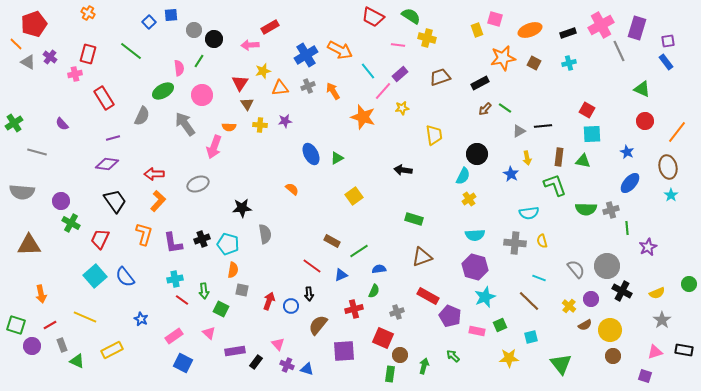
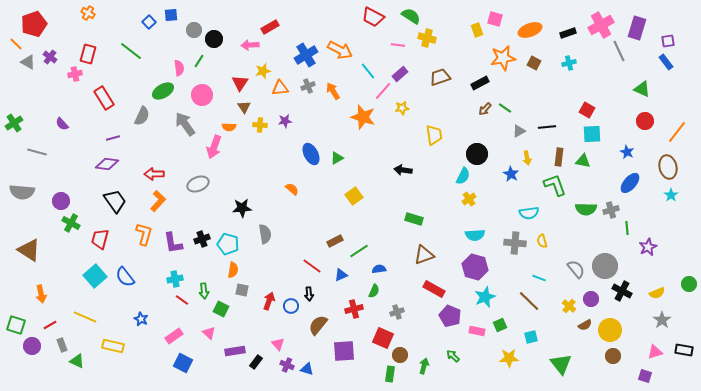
brown triangle at (247, 104): moved 3 px left, 3 px down
black line at (543, 126): moved 4 px right, 1 px down
red trapezoid at (100, 239): rotated 10 degrees counterclockwise
brown rectangle at (332, 241): moved 3 px right; rotated 56 degrees counterclockwise
brown triangle at (29, 245): moved 5 px down; rotated 35 degrees clockwise
brown triangle at (422, 257): moved 2 px right, 2 px up
gray circle at (607, 266): moved 2 px left
red rectangle at (428, 296): moved 6 px right, 7 px up
yellow rectangle at (112, 350): moved 1 px right, 4 px up; rotated 40 degrees clockwise
